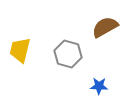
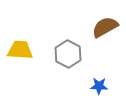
yellow trapezoid: rotated 80 degrees clockwise
gray hexagon: rotated 12 degrees clockwise
